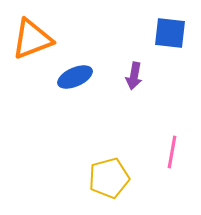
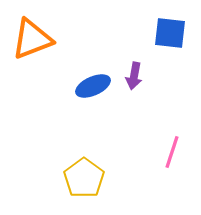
blue ellipse: moved 18 px right, 9 px down
pink line: rotated 8 degrees clockwise
yellow pentagon: moved 25 px left; rotated 21 degrees counterclockwise
